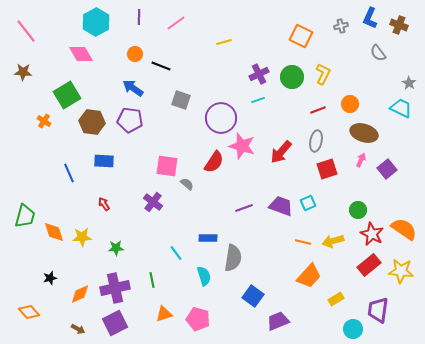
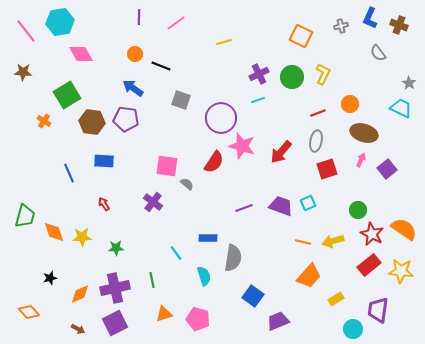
cyan hexagon at (96, 22): moved 36 px left; rotated 20 degrees clockwise
red line at (318, 110): moved 3 px down
purple pentagon at (130, 120): moved 4 px left, 1 px up
